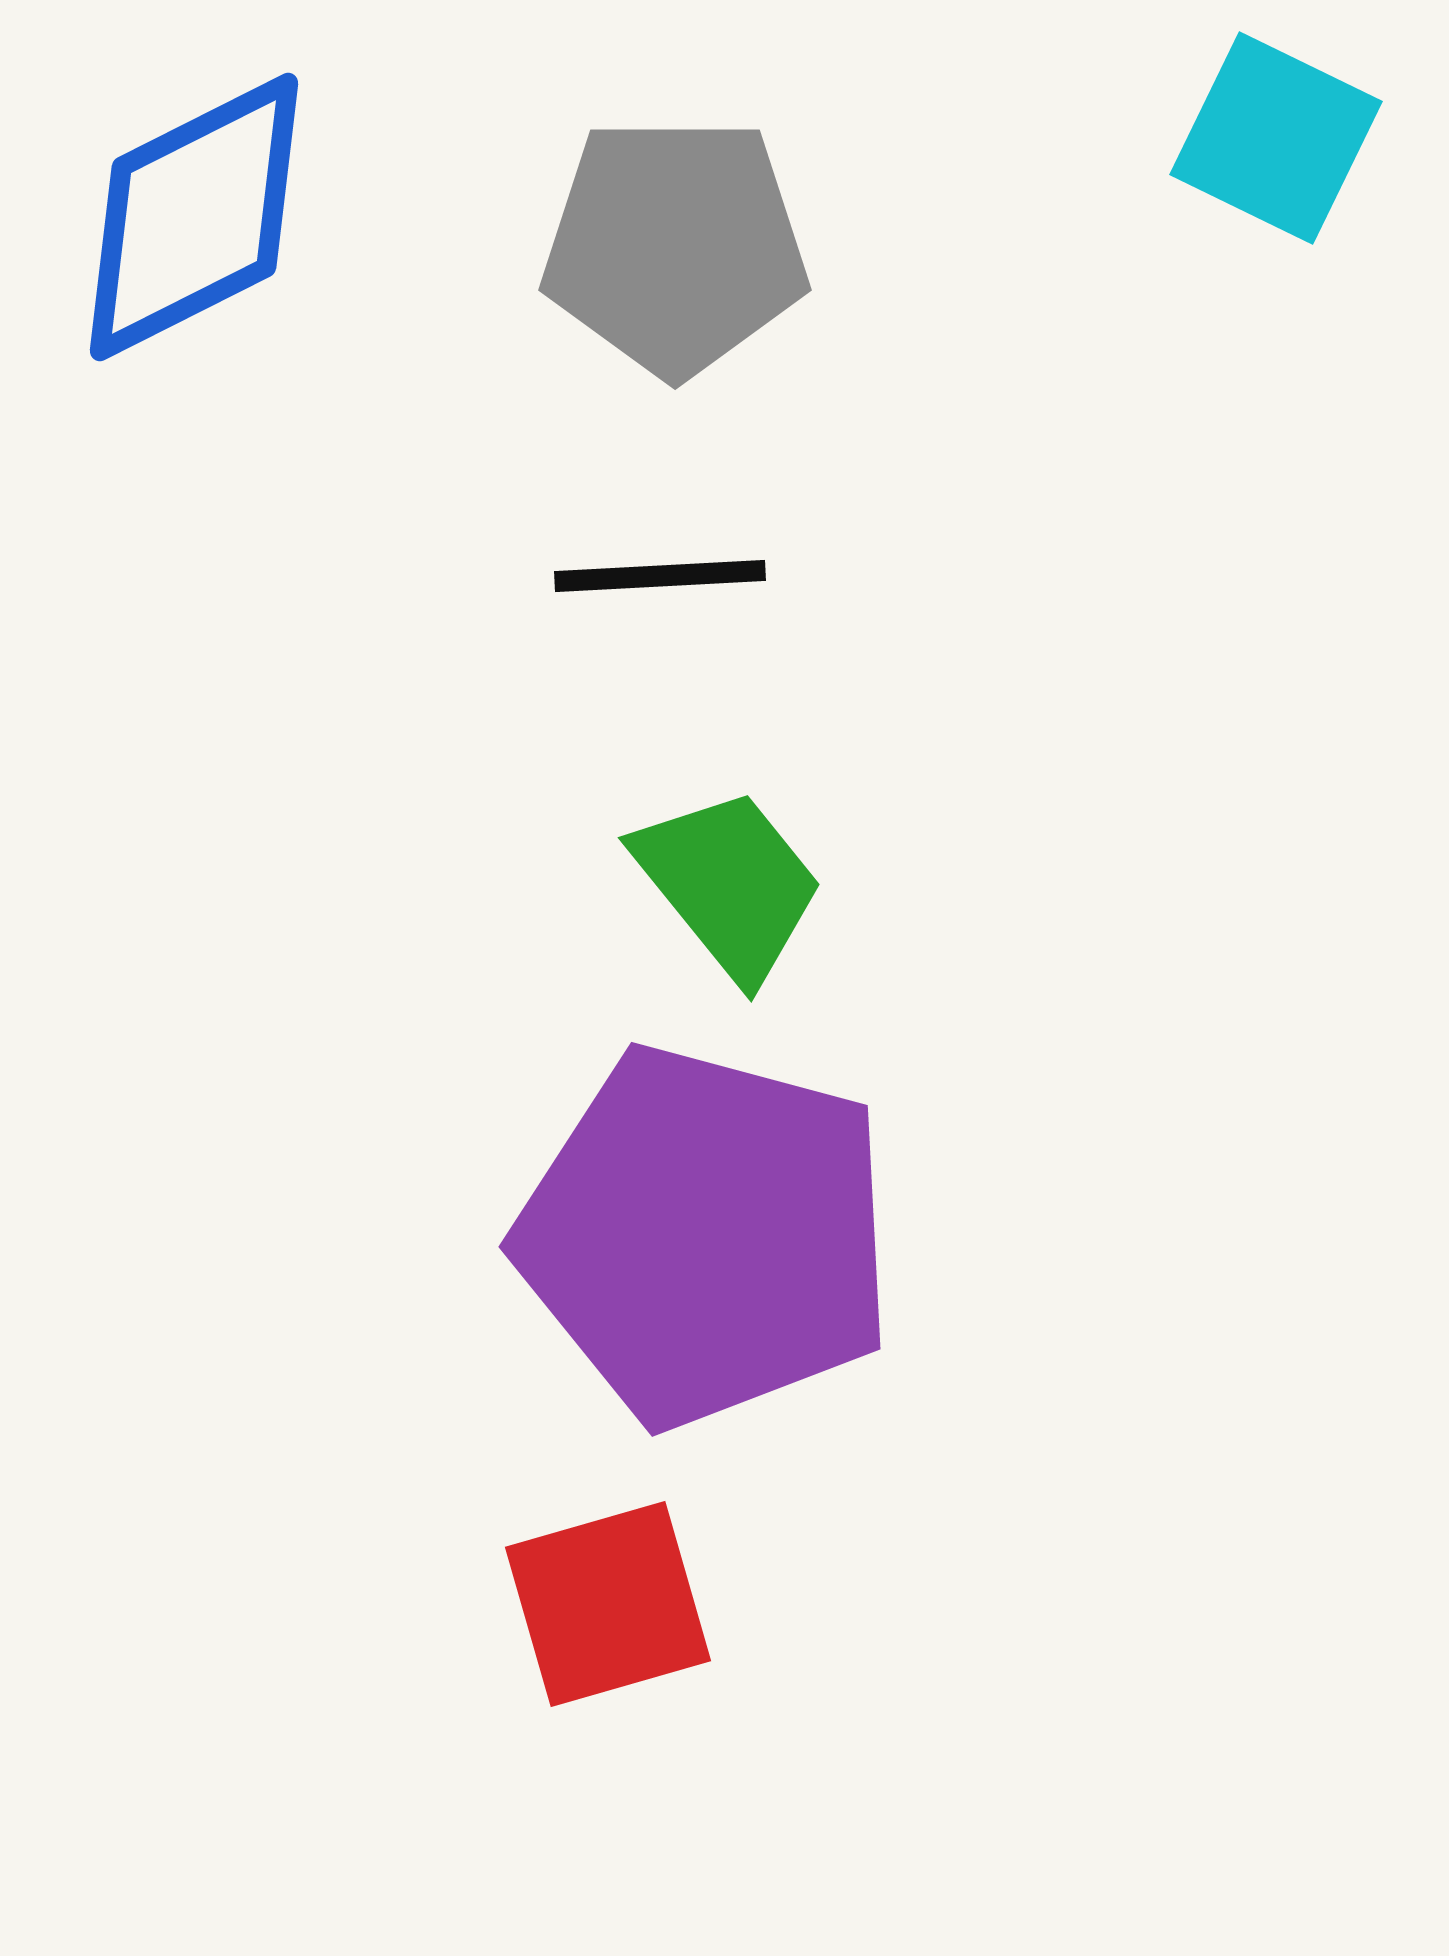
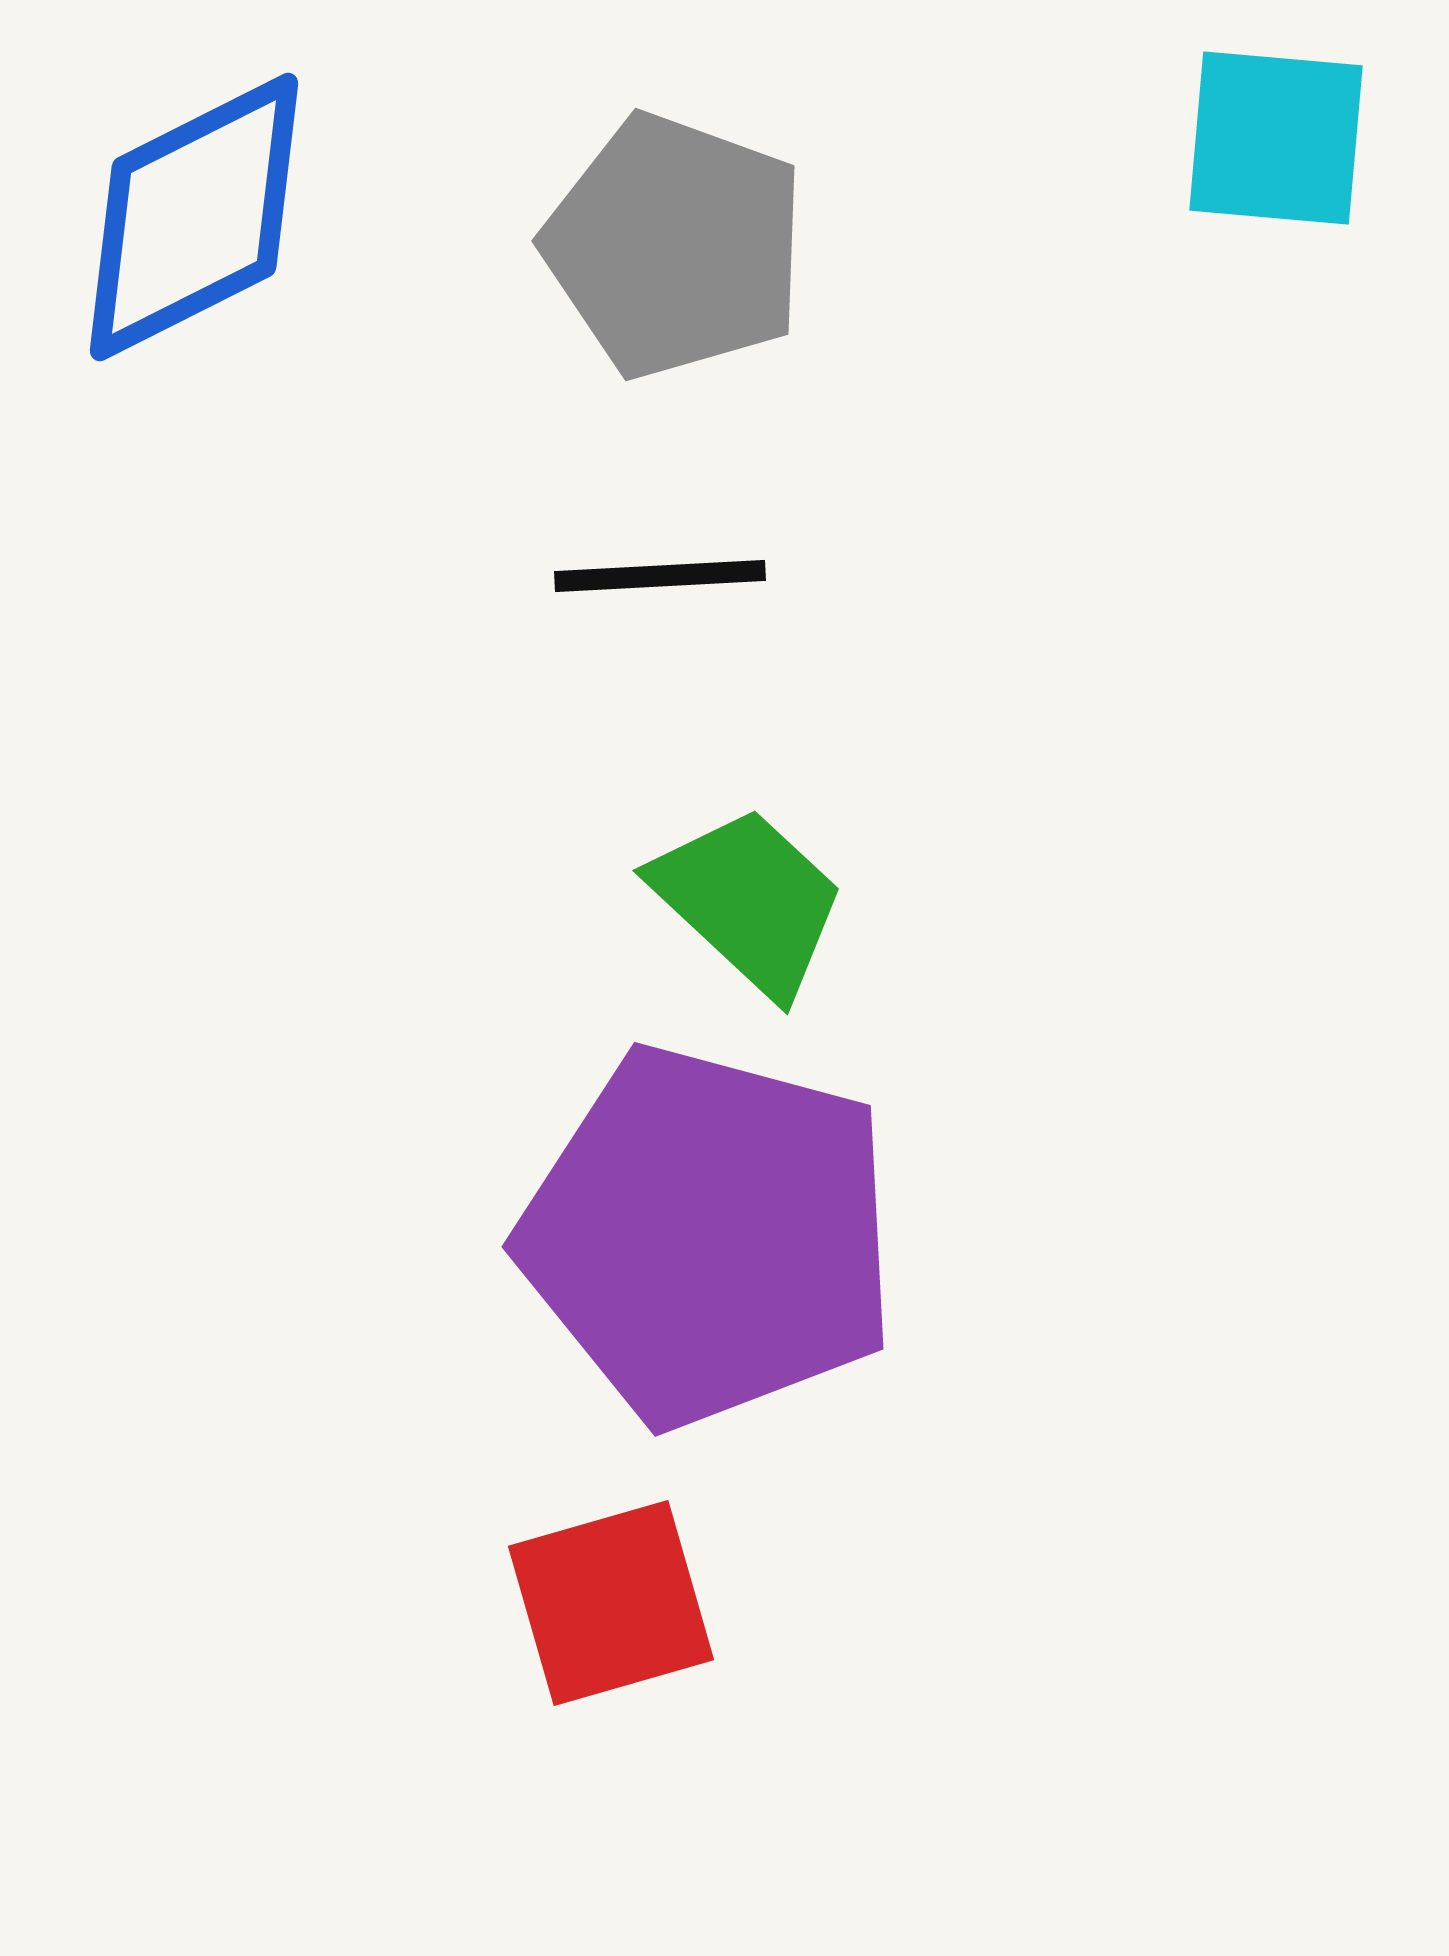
cyan square: rotated 21 degrees counterclockwise
gray pentagon: rotated 20 degrees clockwise
green trapezoid: moved 20 px right, 17 px down; rotated 8 degrees counterclockwise
purple pentagon: moved 3 px right
red square: moved 3 px right, 1 px up
